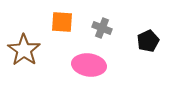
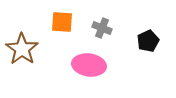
brown star: moved 2 px left, 1 px up
